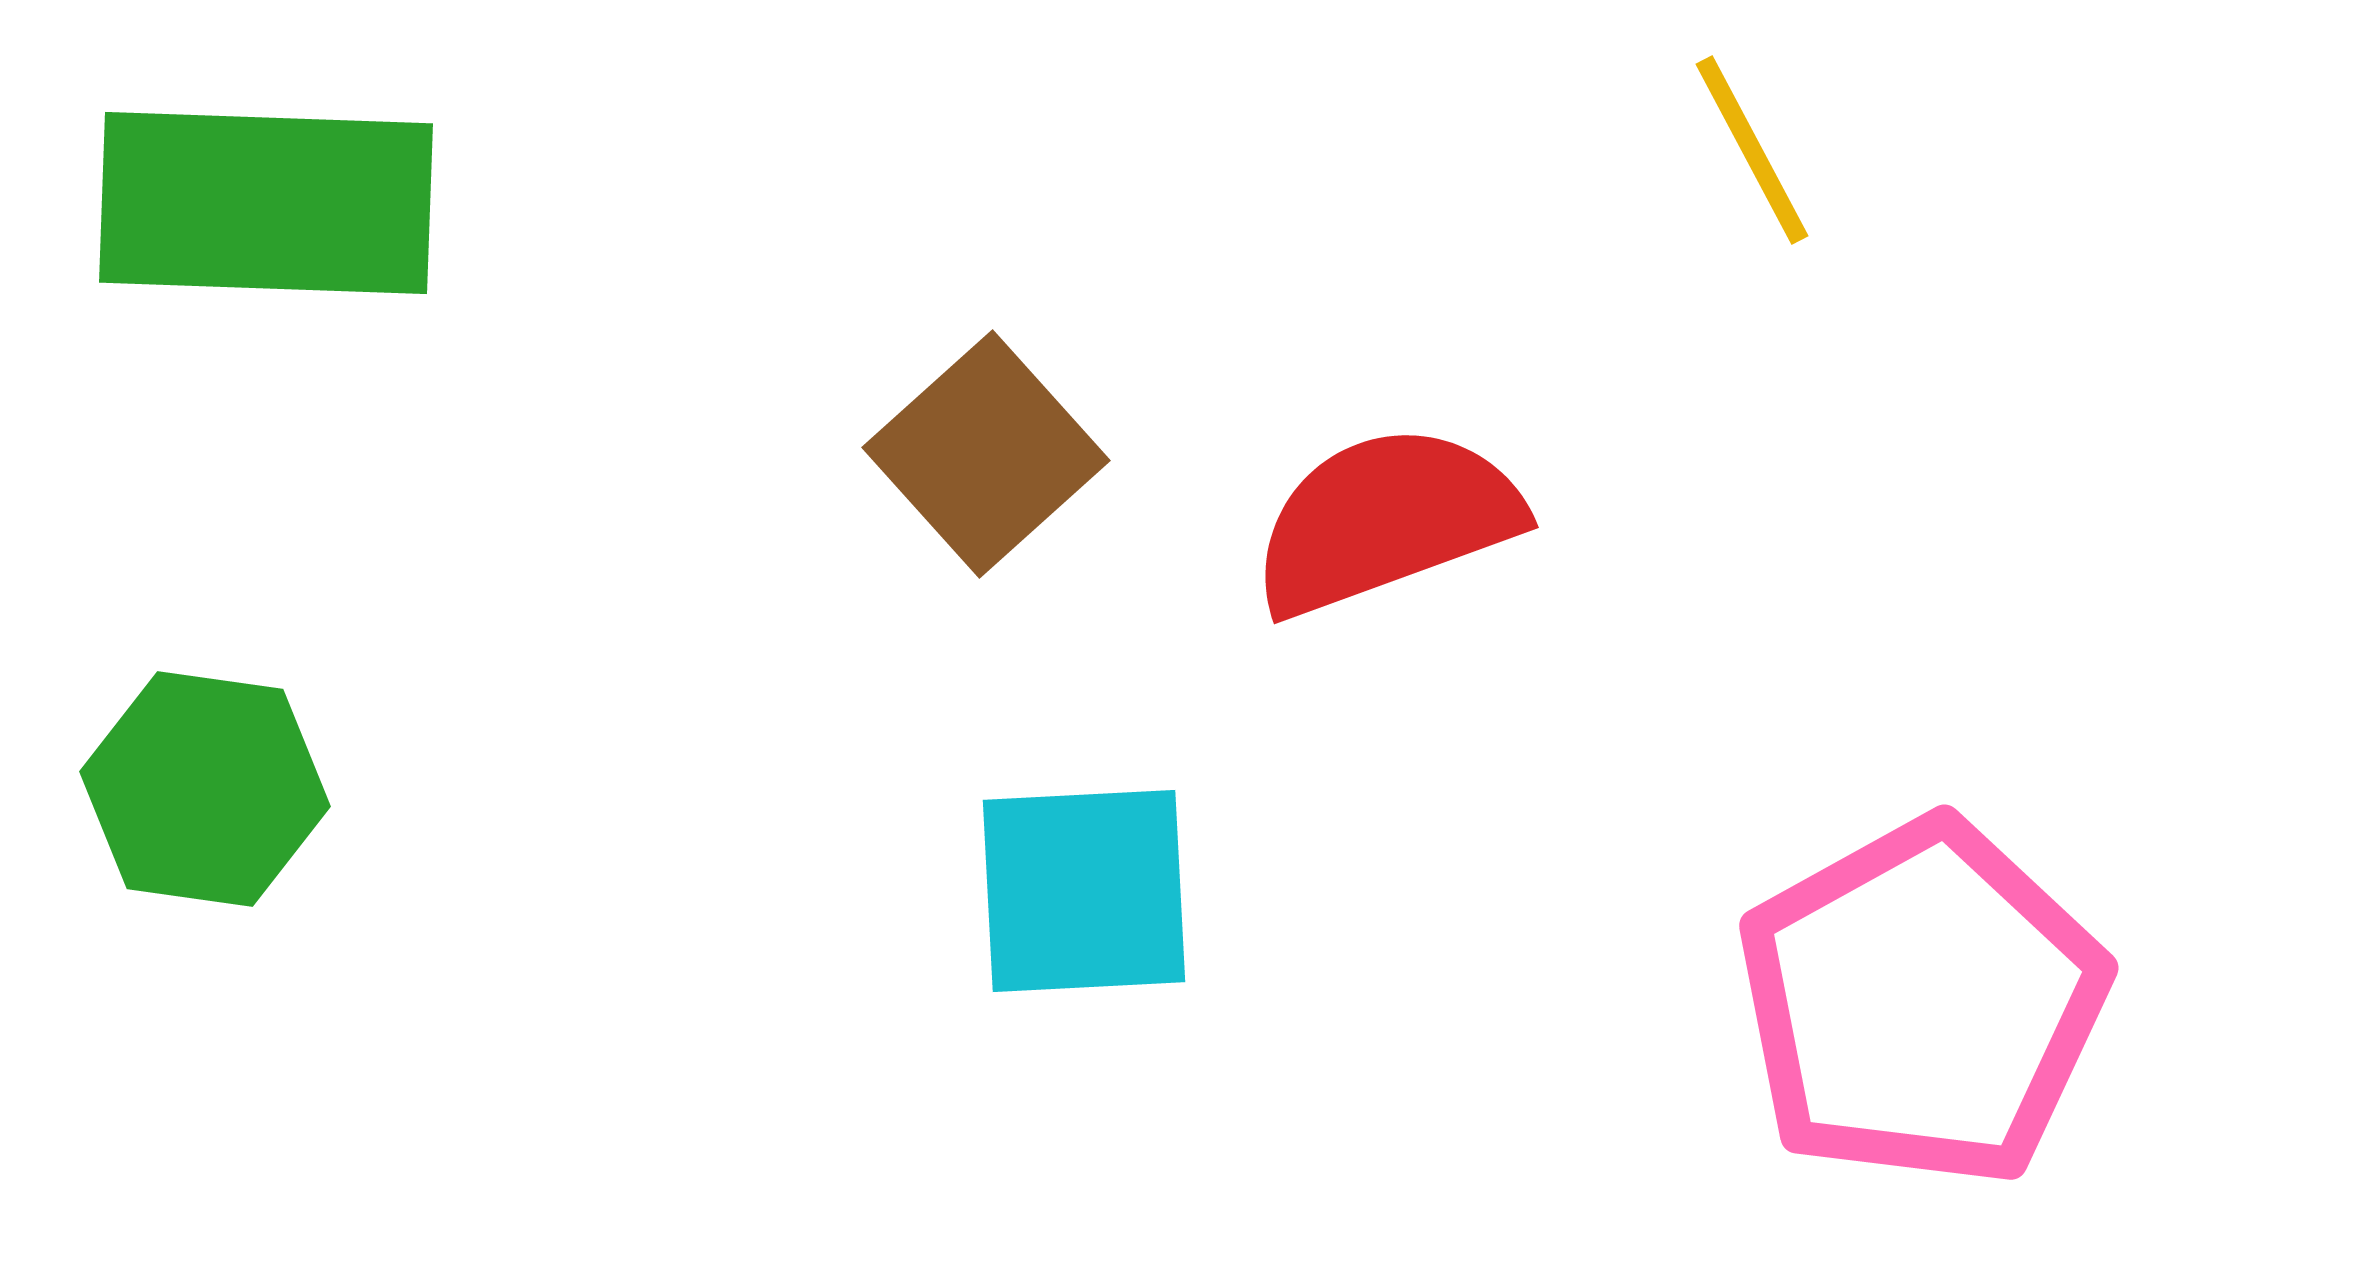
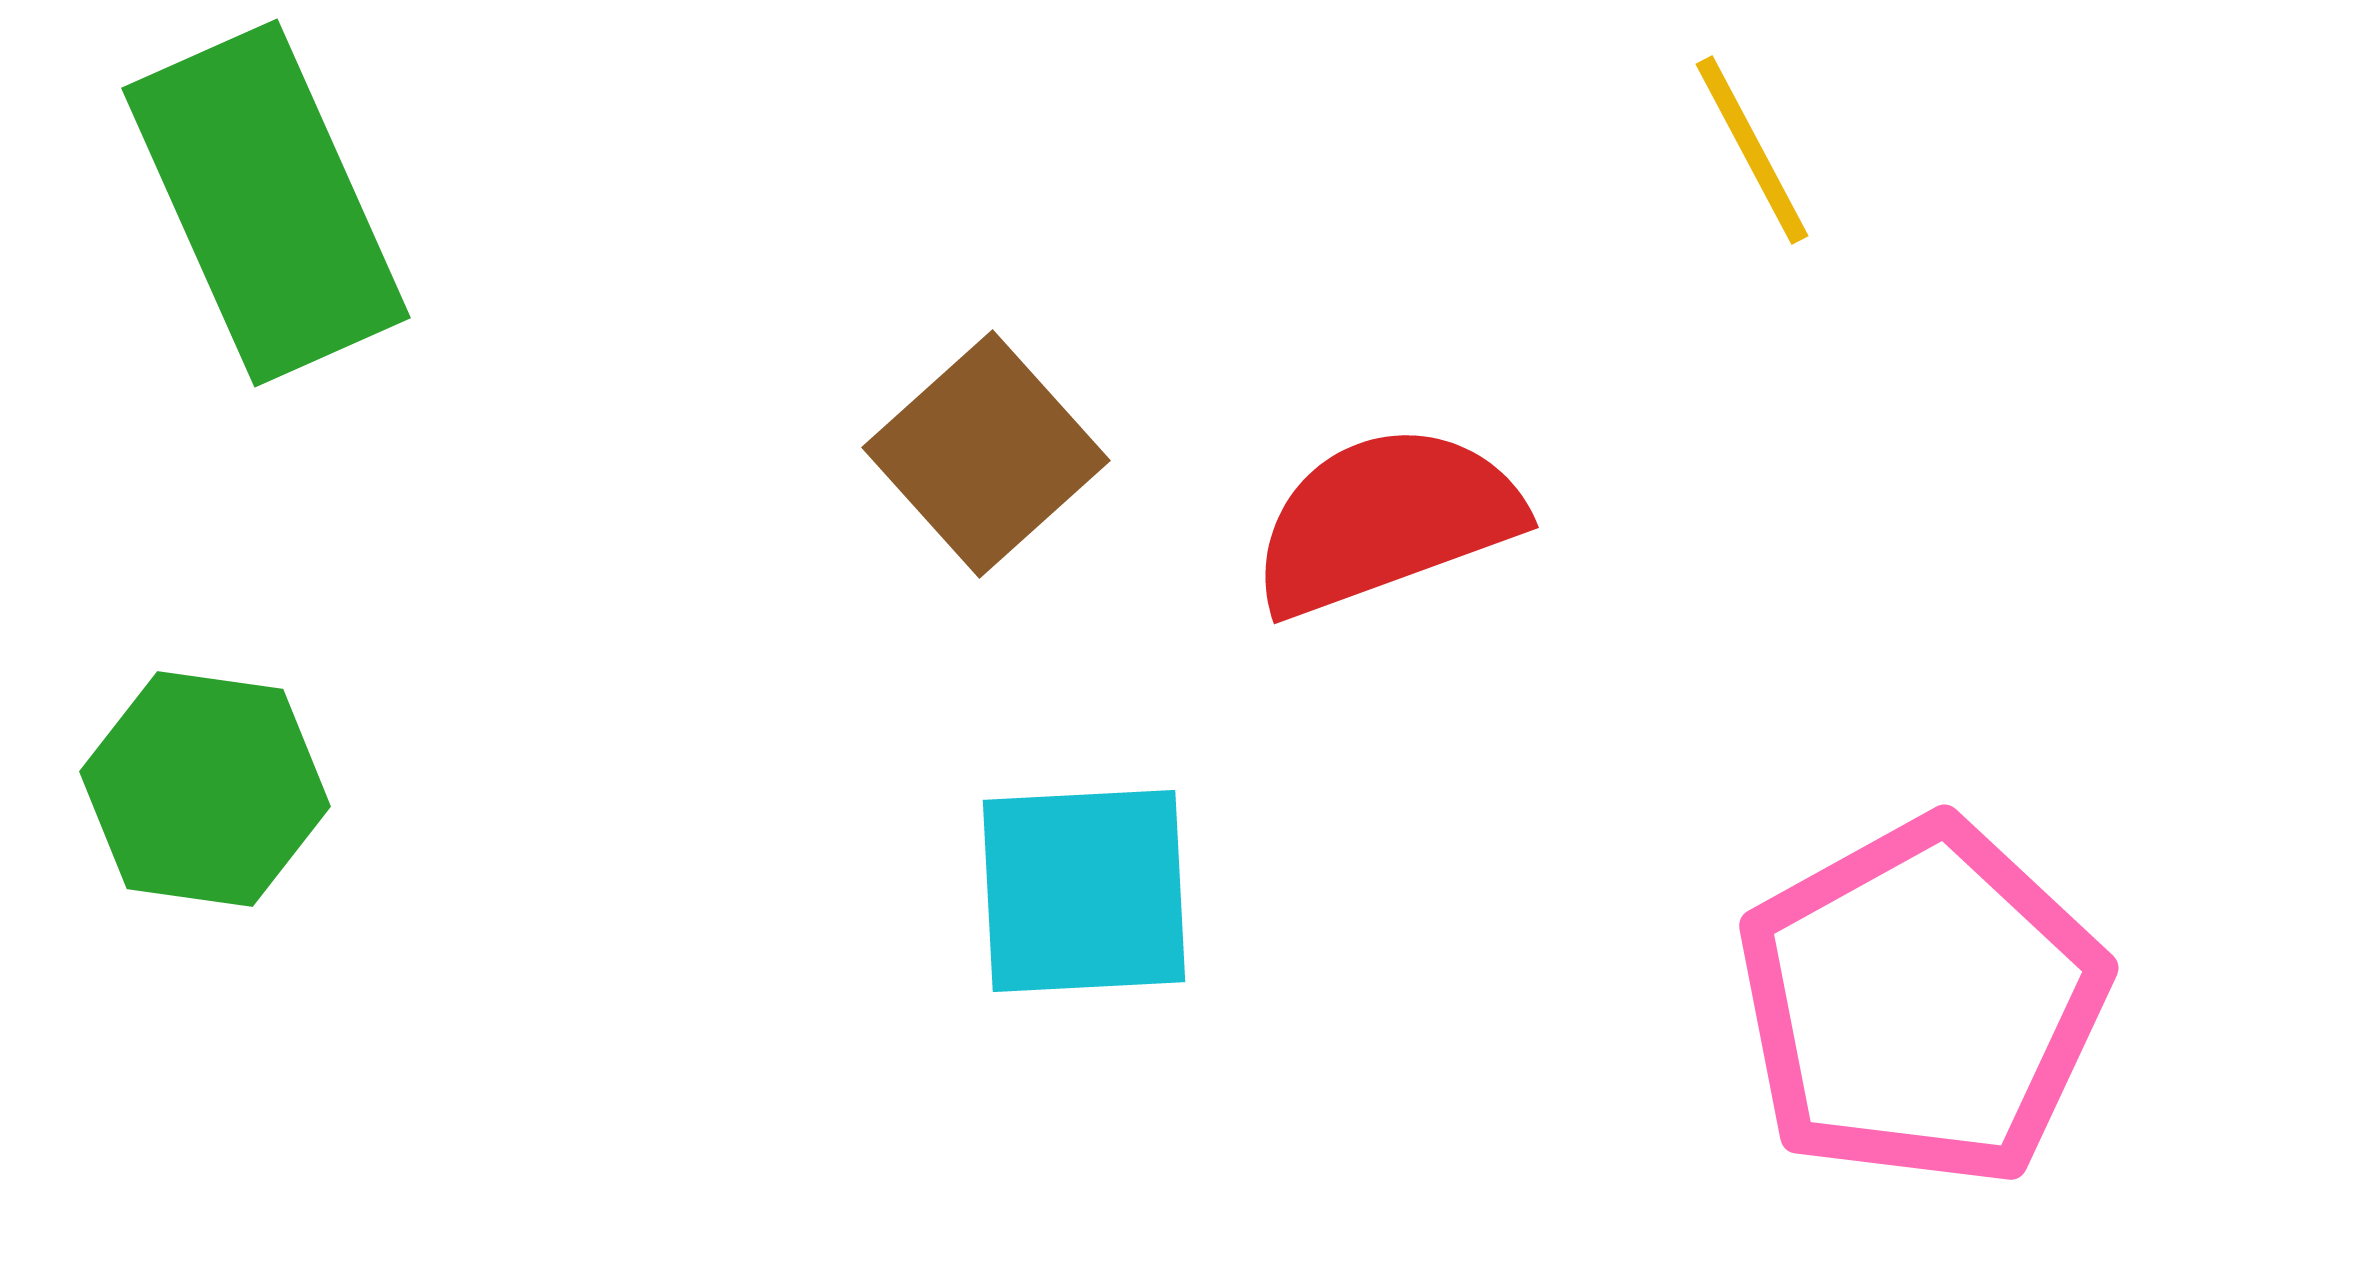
green rectangle: rotated 64 degrees clockwise
